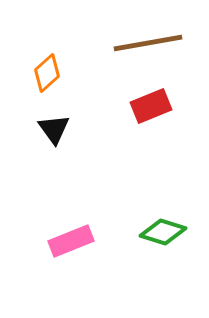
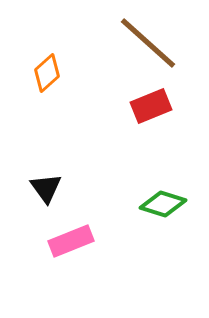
brown line: rotated 52 degrees clockwise
black triangle: moved 8 px left, 59 px down
green diamond: moved 28 px up
